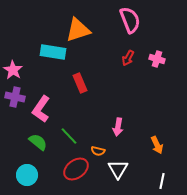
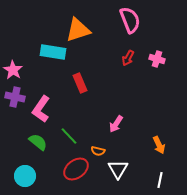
pink arrow: moved 2 px left, 3 px up; rotated 24 degrees clockwise
orange arrow: moved 2 px right
cyan circle: moved 2 px left, 1 px down
white line: moved 2 px left, 1 px up
